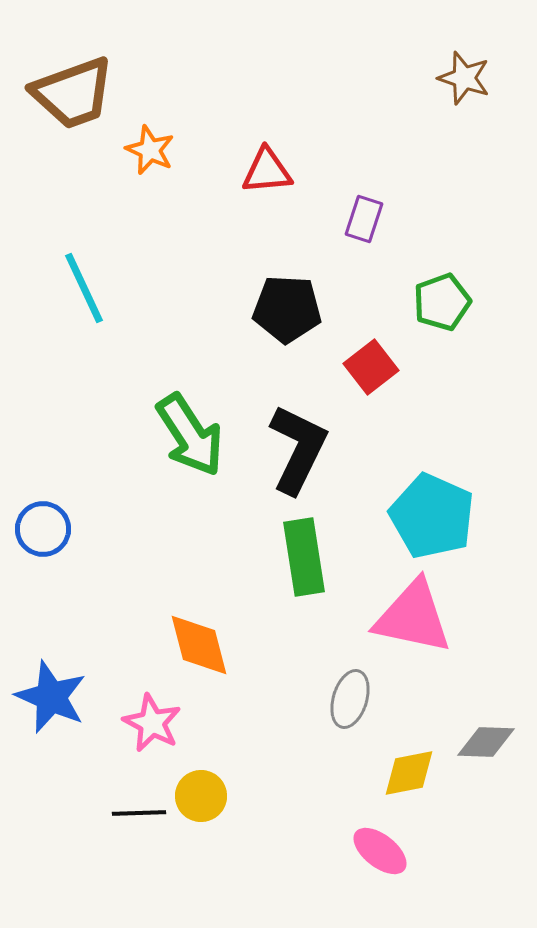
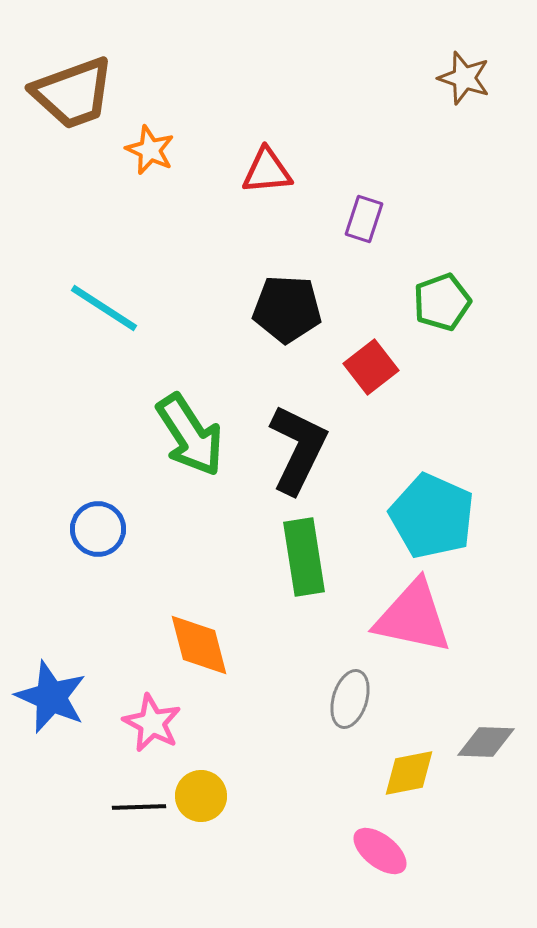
cyan line: moved 20 px right, 20 px down; rotated 32 degrees counterclockwise
blue circle: moved 55 px right
black line: moved 6 px up
